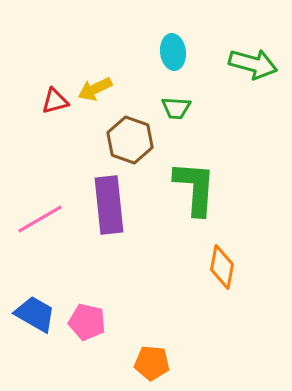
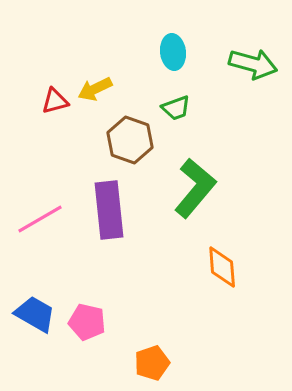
green trapezoid: rotated 24 degrees counterclockwise
green L-shape: rotated 36 degrees clockwise
purple rectangle: moved 5 px down
orange diamond: rotated 15 degrees counterclockwise
orange pentagon: rotated 24 degrees counterclockwise
